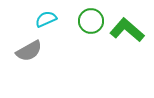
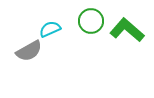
cyan semicircle: moved 4 px right, 10 px down
